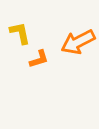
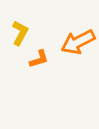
yellow L-shape: rotated 40 degrees clockwise
